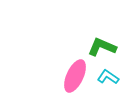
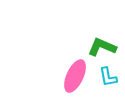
cyan L-shape: rotated 135 degrees counterclockwise
